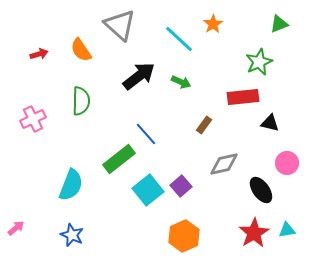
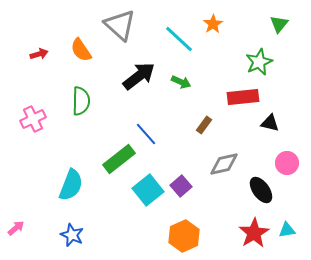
green triangle: rotated 30 degrees counterclockwise
